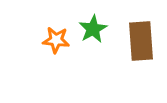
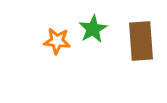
orange star: moved 1 px right, 1 px down
